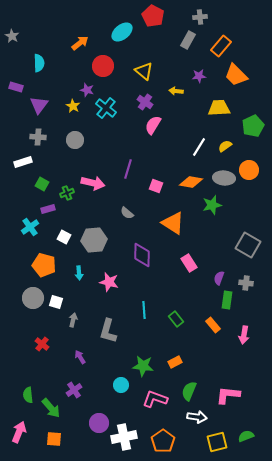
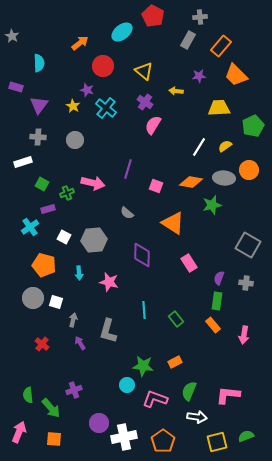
green rectangle at (227, 300): moved 10 px left, 1 px down
purple arrow at (80, 357): moved 14 px up
cyan circle at (121, 385): moved 6 px right
purple cross at (74, 390): rotated 14 degrees clockwise
